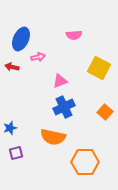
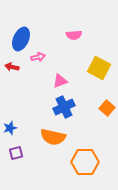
orange square: moved 2 px right, 4 px up
